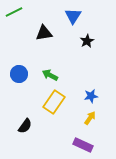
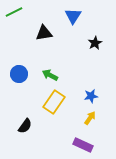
black star: moved 8 px right, 2 px down
